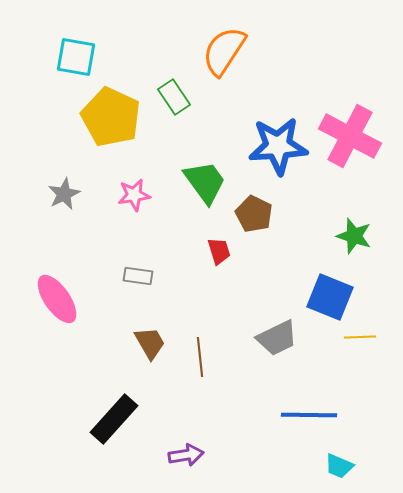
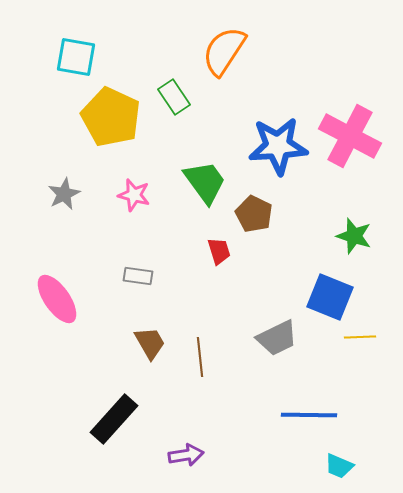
pink star: rotated 24 degrees clockwise
